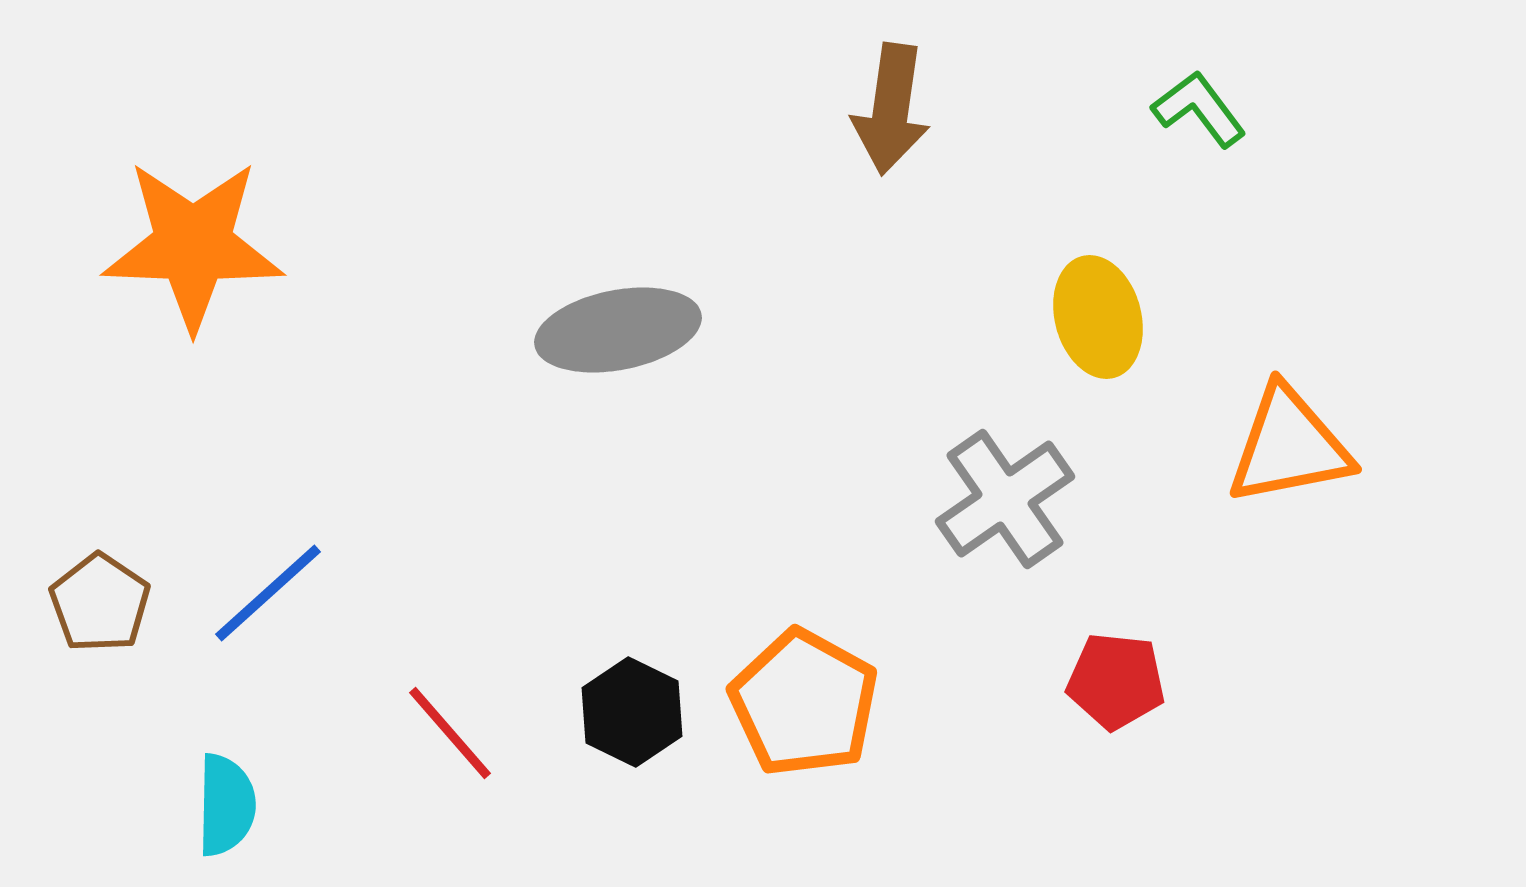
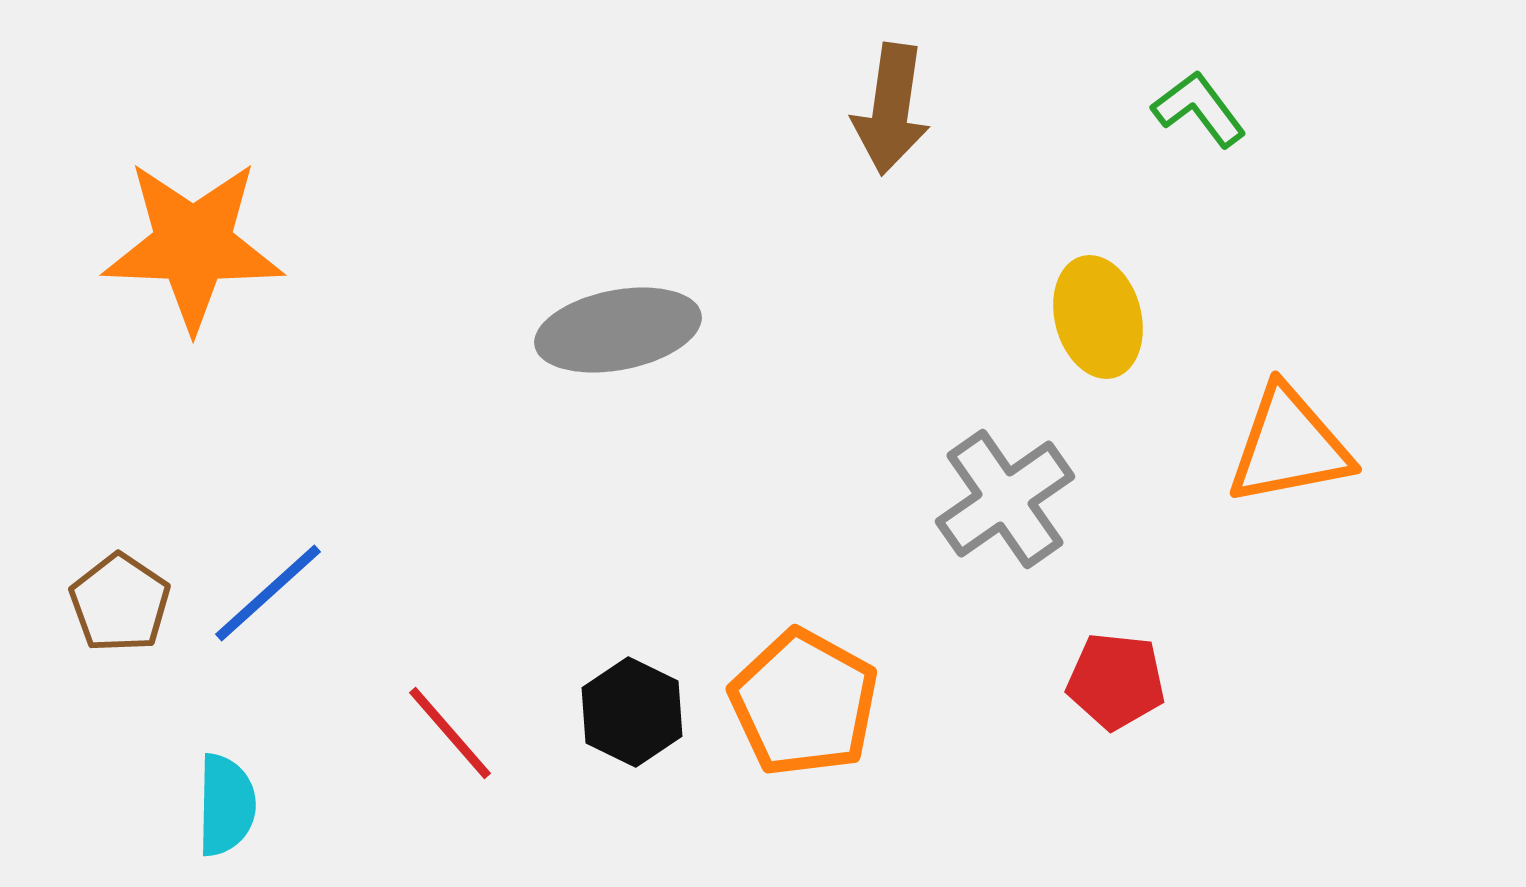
brown pentagon: moved 20 px right
